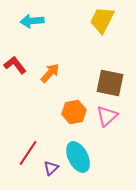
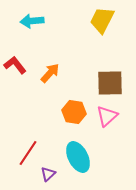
brown square: rotated 12 degrees counterclockwise
orange hexagon: rotated 20 degrees clockwise
purple triangle: moved 3 px left, 6 px down
